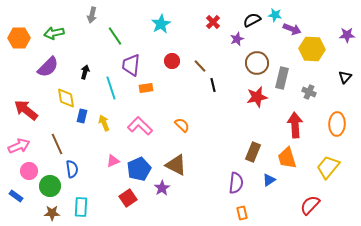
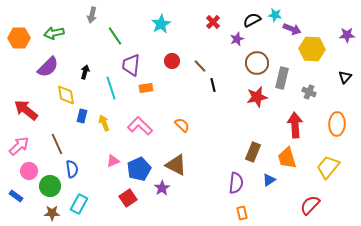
yellow diamond at (66, 98): moved 3 px up
pink arrow at (19, 146): rotated 20 degrees counterclockwise
cyan rectangle at (81, 207): moved 2 px left, 3 px up; rotated 24 degrees clockwise
